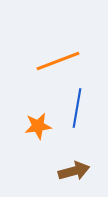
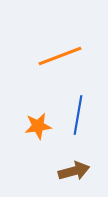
orange line: moved 2 px right, 5 px up
blue line: moved 1 px right, 7 px down
